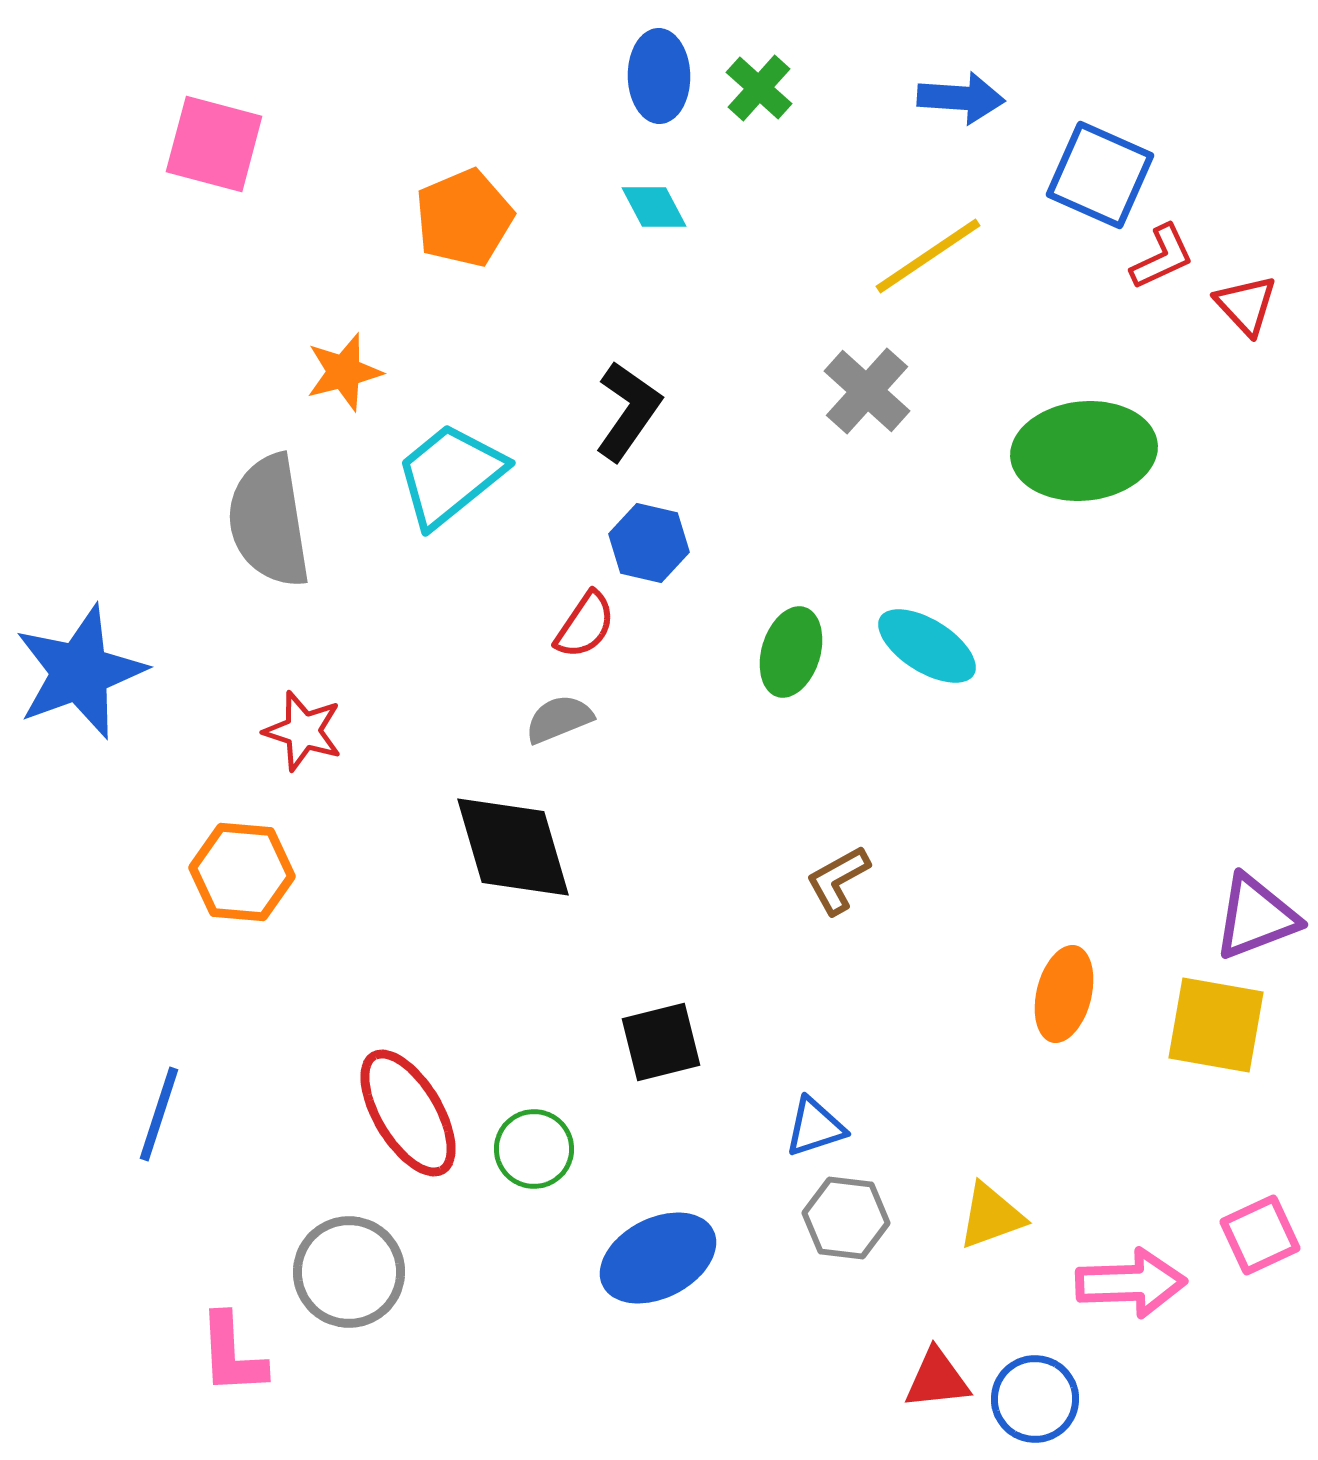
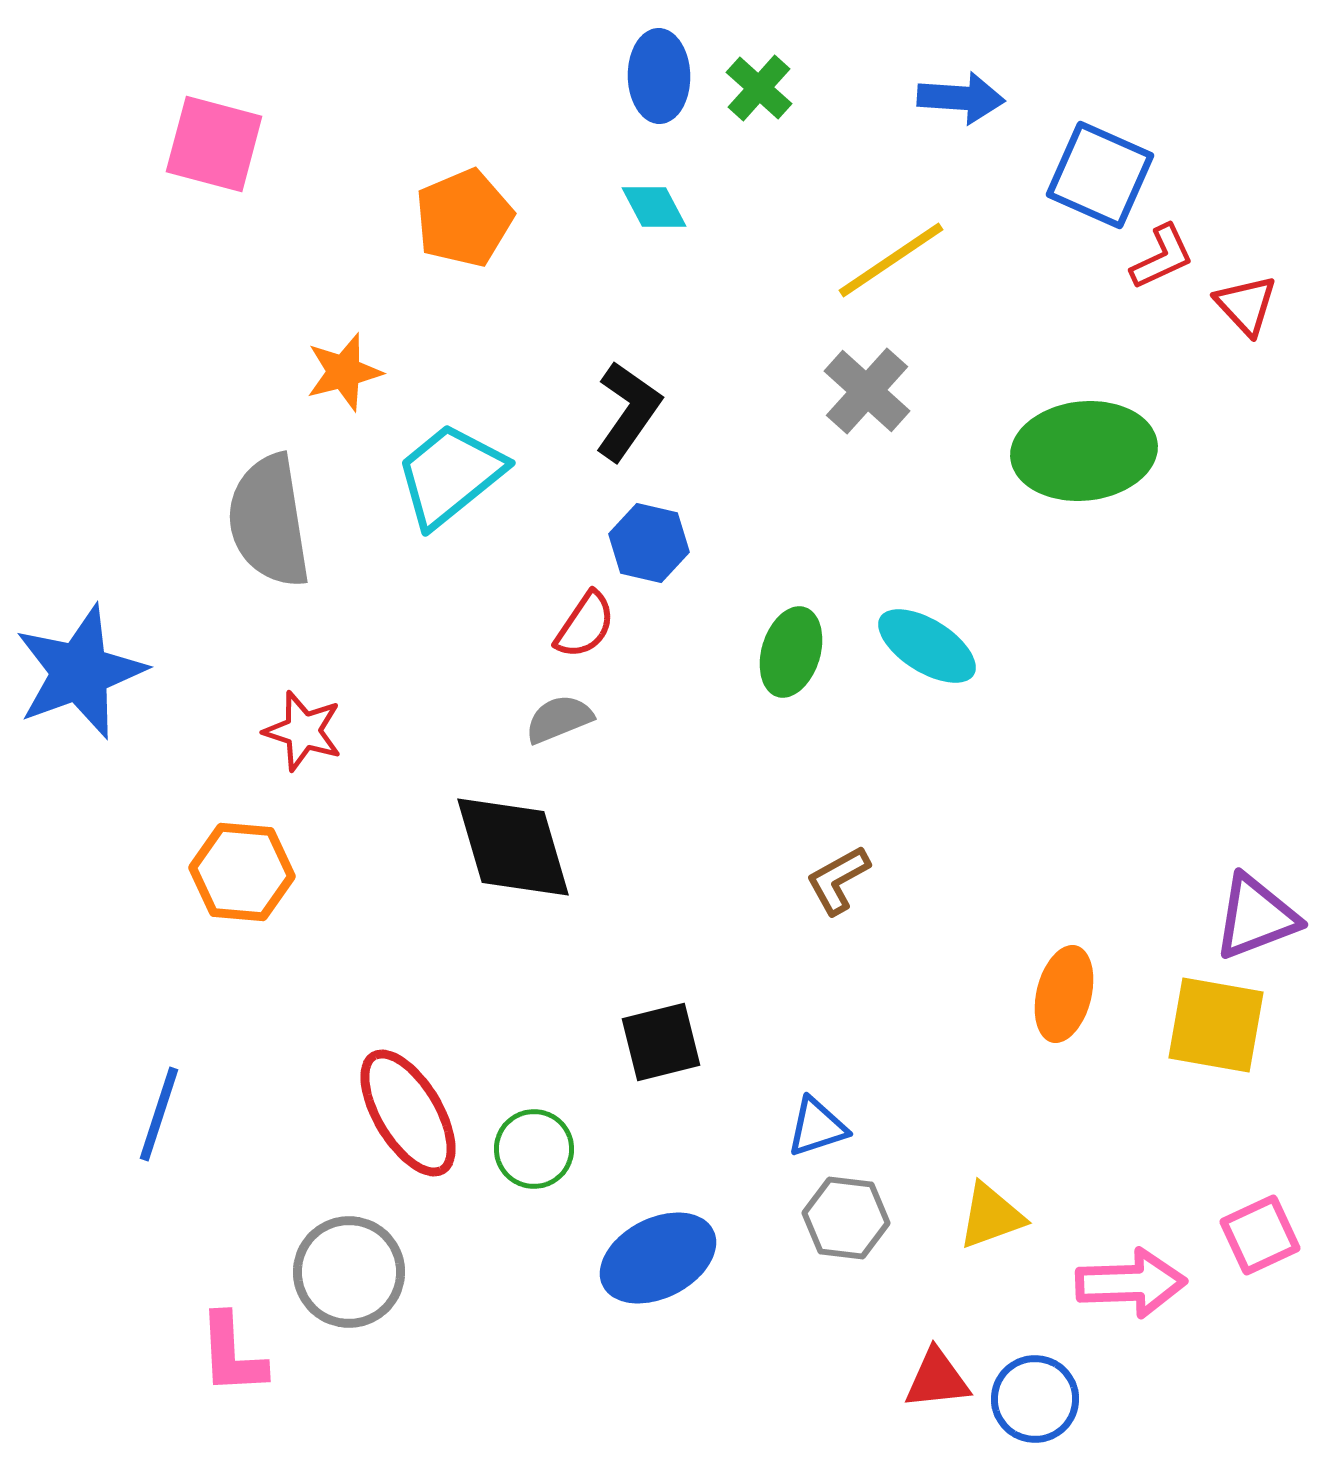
yellow line at (928, 256): moved 37 px left, 4 px down
blue triangle at (815, 1127): moved 2 px right
